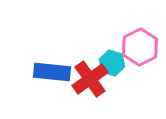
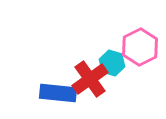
blue rectangle: moved 6 px right, 21 px down
